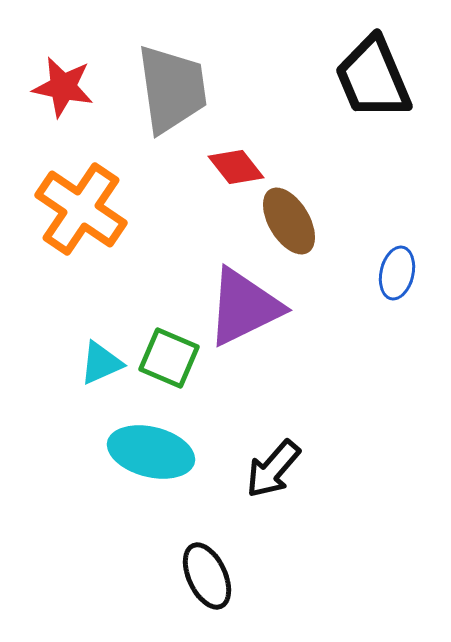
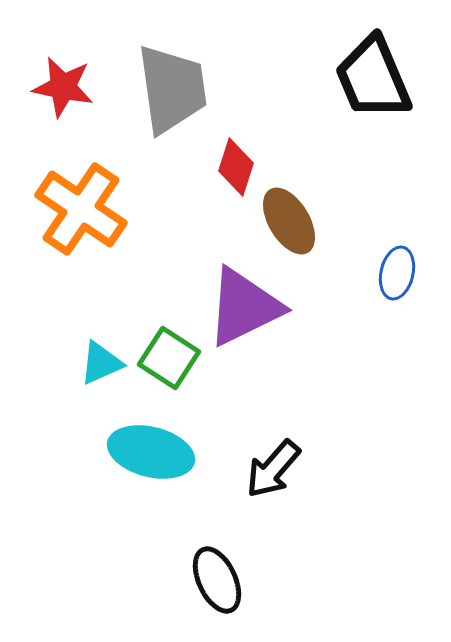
red diamond: rotated 56 degrees clockwise
green square: rotated 10 degrees clockwise
black ellipse: moved 10 px right, 4 px down
